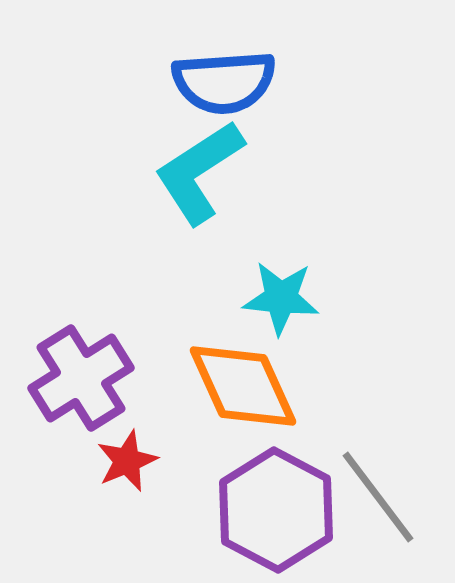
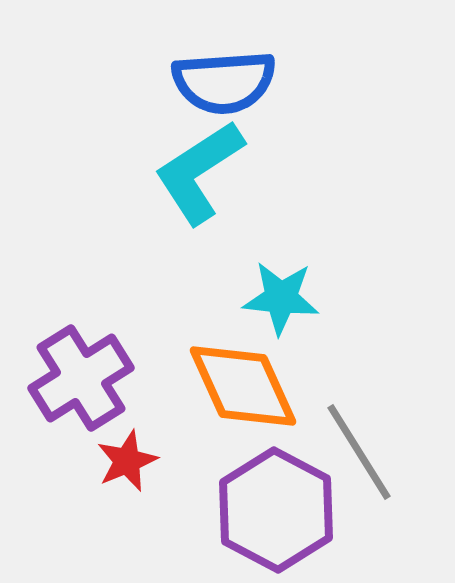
gray line: moved 19 px left, 45 px up; rotated 5 degrees clockwise
